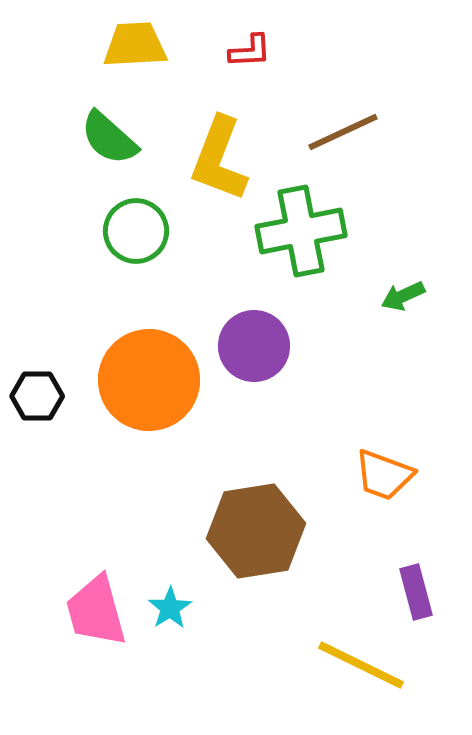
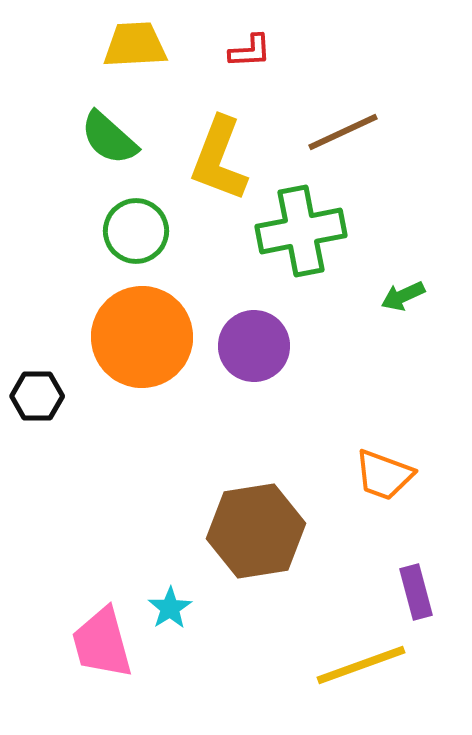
orange circle: moved 7 px left, 43 px up
pink trapezoid: moved 6 px right, 32 px down
yellow line: rotated 46 degrees counterclockwise
